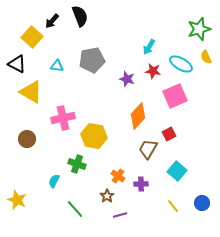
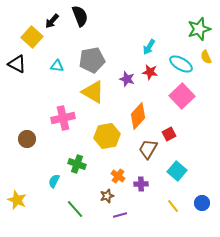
red star: moved 3 px left, 1 px down
yellow triangle: moved 62 px right
pink square: moved 7 px right; rotated 20 degrees counterclockwise
yellow hexagon: moved 13 px right; rotated 20 degrees counterclockwise
brown star: rotated 16 degrees clockwise
